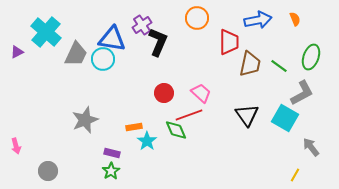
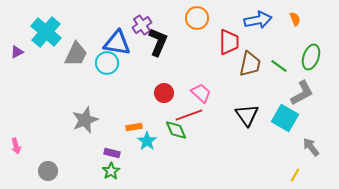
blue triangle: moved 5 px right, 4 px down
cyan circle: moved 4 px right, 4 px down
